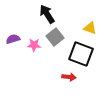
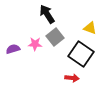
purple semicircle: moved 10 px down
pink star: moved 1 px right, 1 px up
black square: rotated 15 degrees clockwise
red arrow: moved 3 px right, 1 px down
